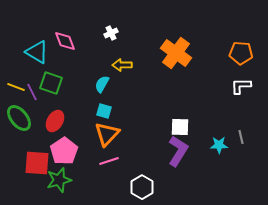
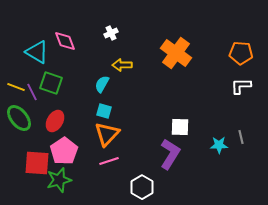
purple L-shape: moved 8 px left, 3 px down
